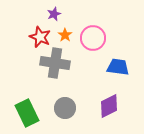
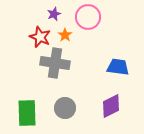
pink circle: moved 5 px left, 21 px up
purple diamond: moved 2 px right
green rectangle: rotated 24 degrees clockwise
